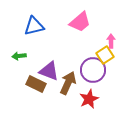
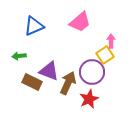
blue triangle: rotated 10 degrees counterclockwise
purple circle: moved 1 px left, 2 px down
brown rectangle: moved 4 px left, 2 px up
